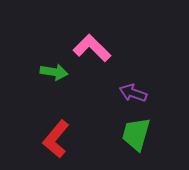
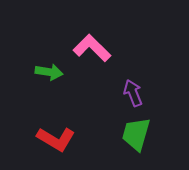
green arrow: moved 5 px left
purple arrow: rotated 48 degrees clockwise
red L-shape: rotated 99 degrees counterclockwise
